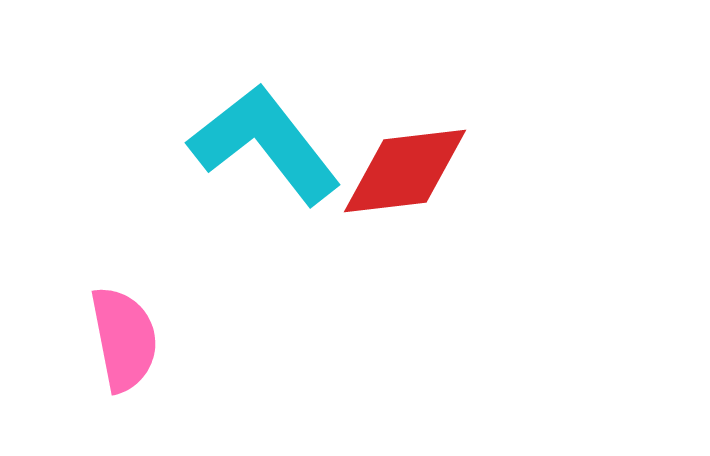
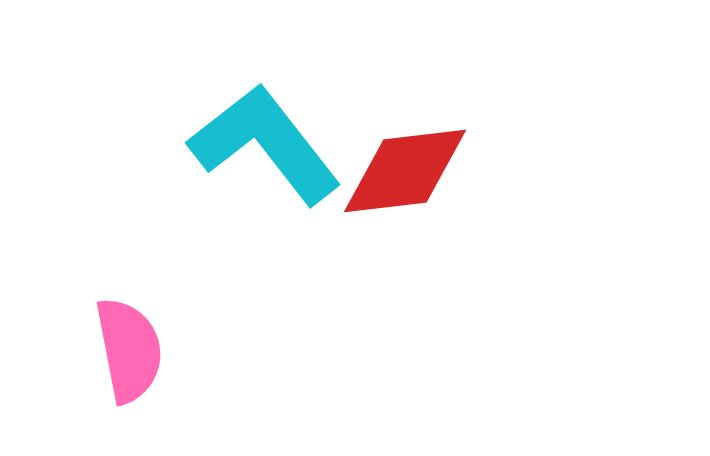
pink semicircle: moved 5 px right, 11 px down
